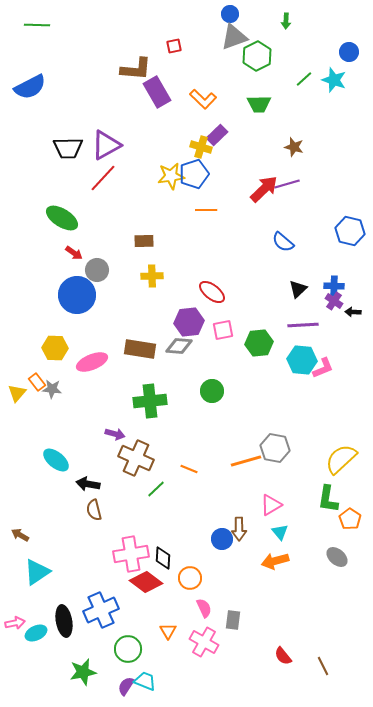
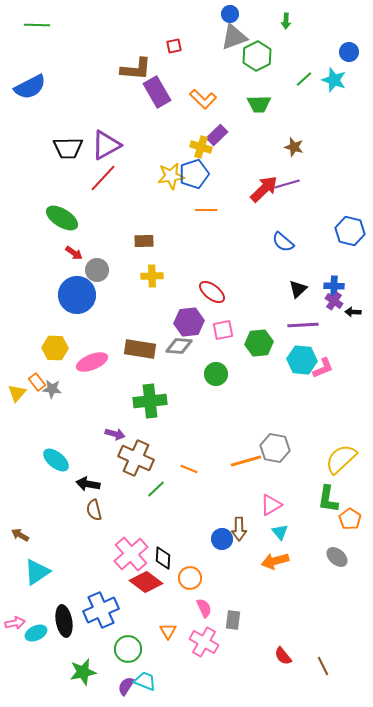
green circle at (212, 391): moved 4 px right, 17 px up
pink cross at (131, 554): rotated 32 degrees counterclockwise
